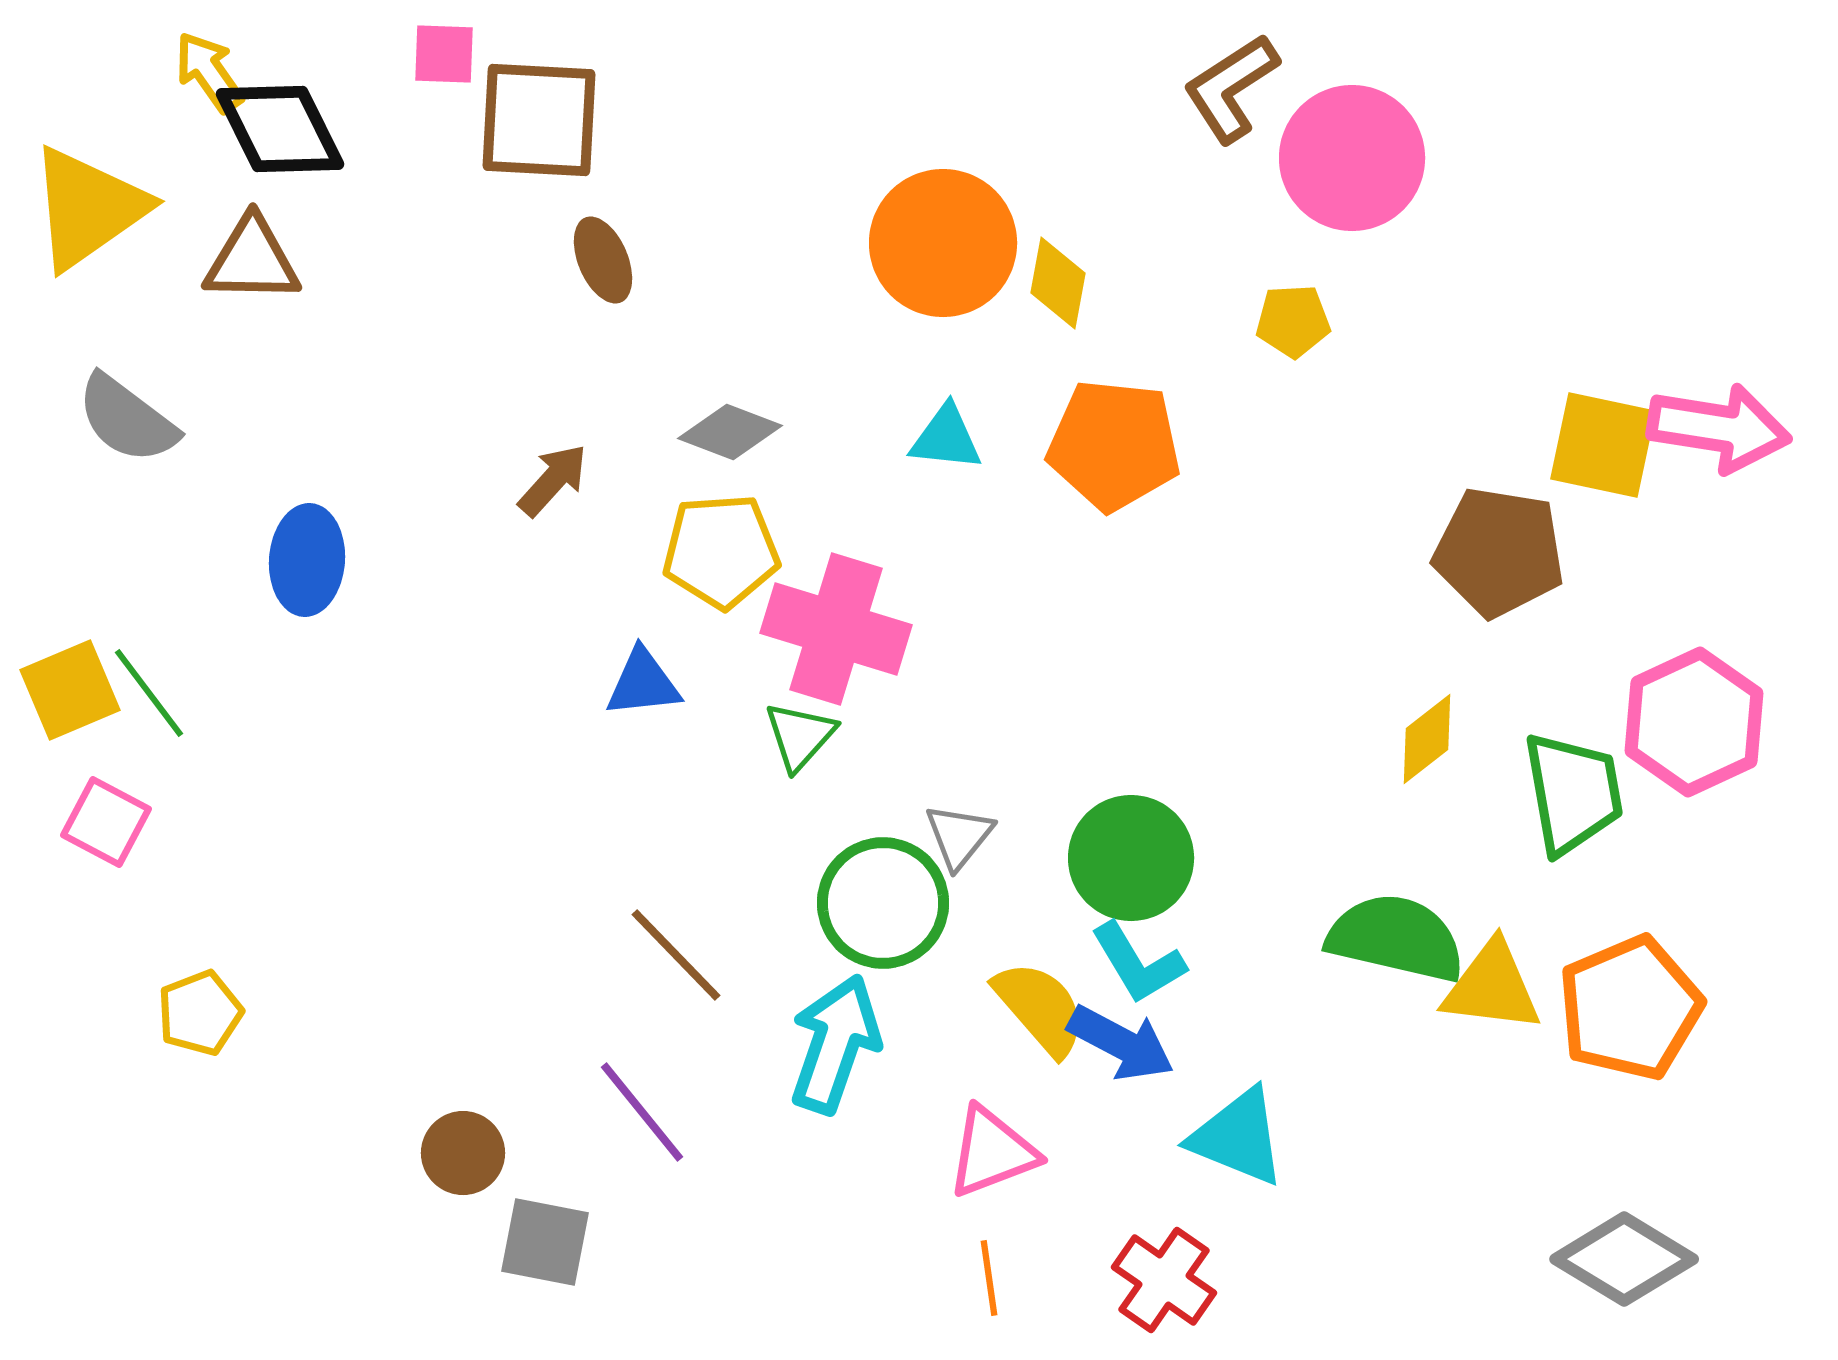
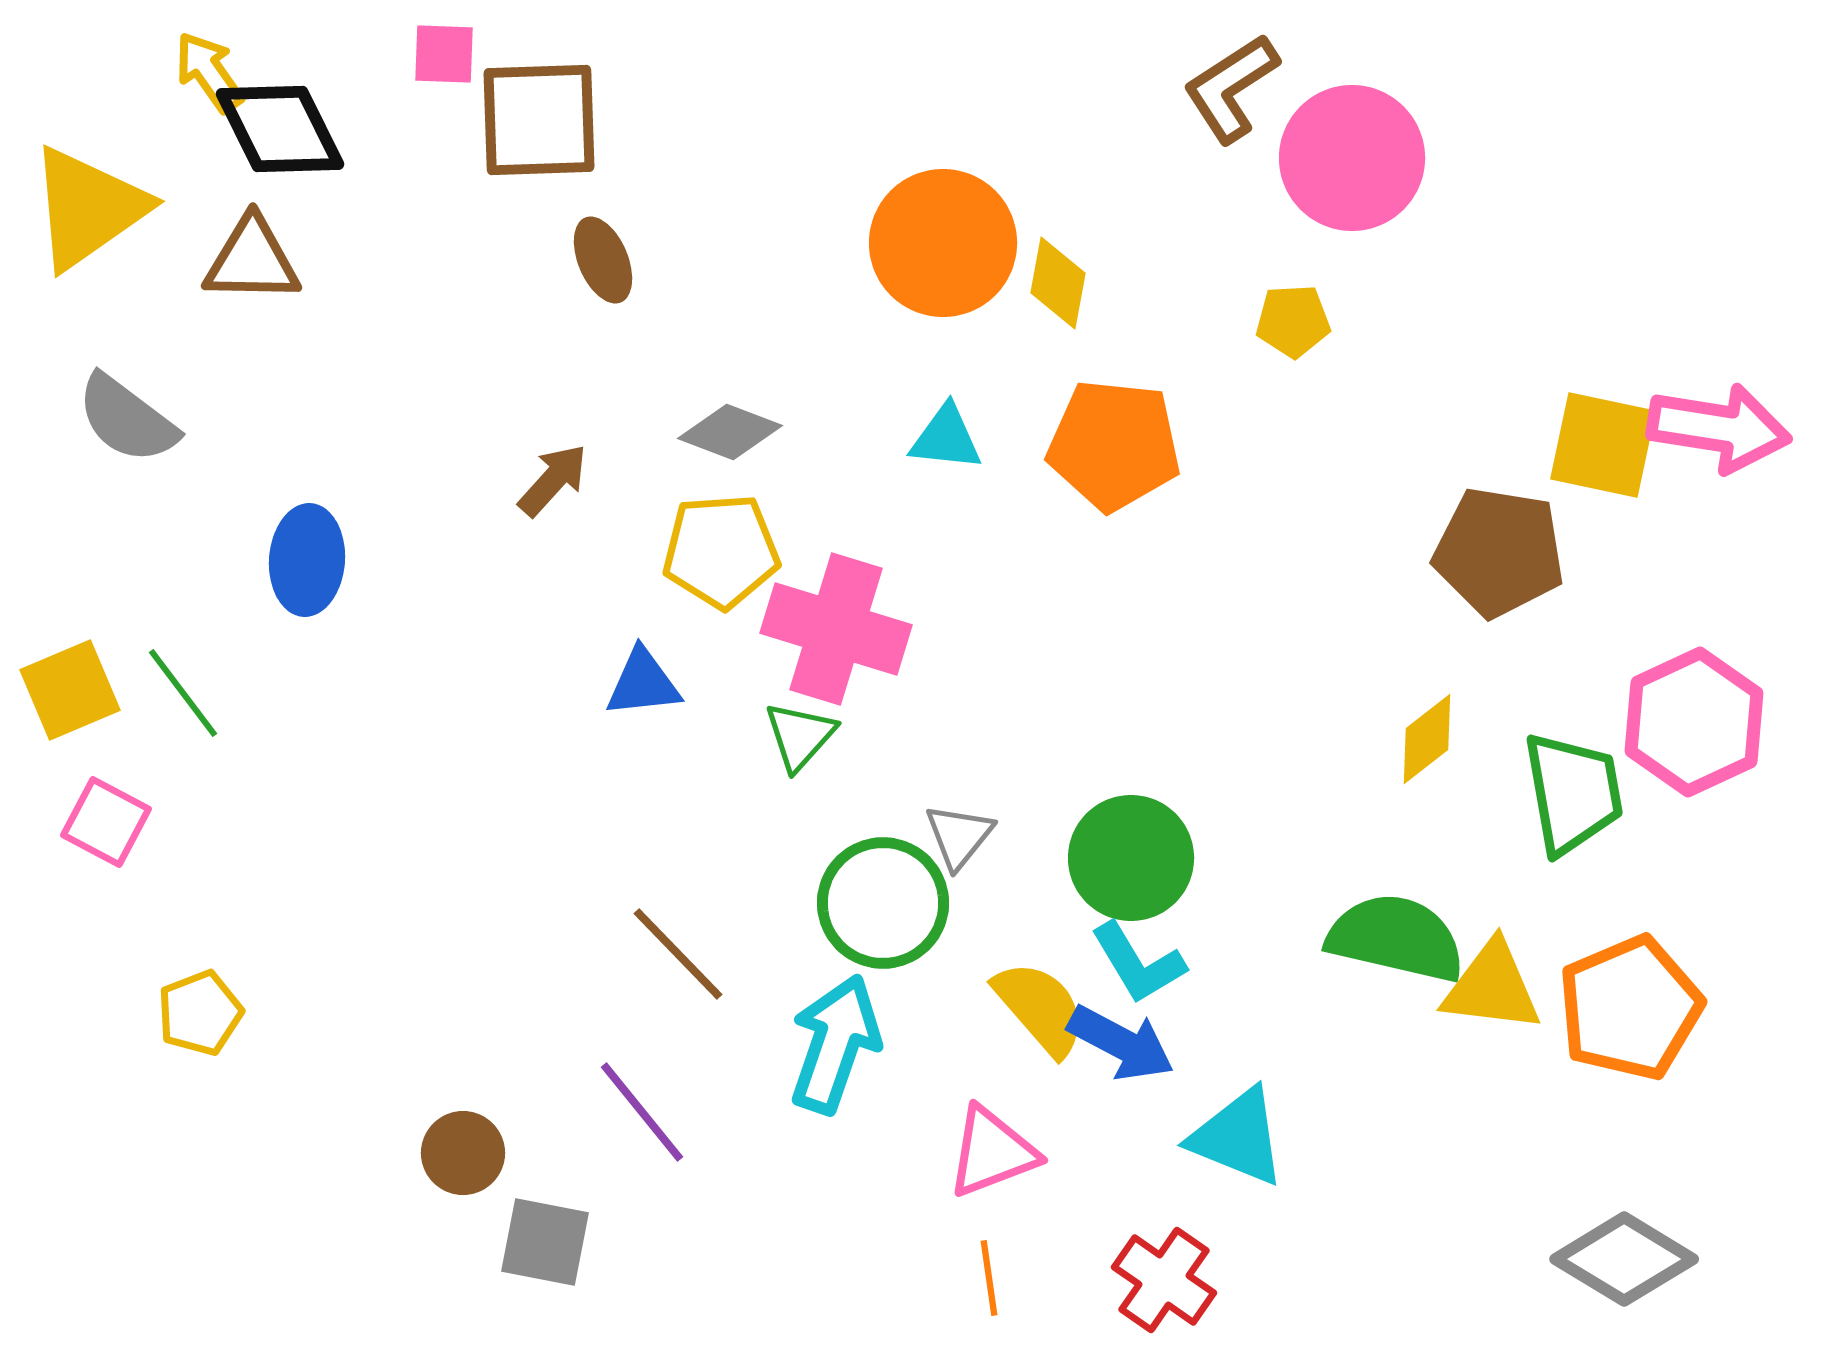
brown square at (539, 120): rotated 5 degrees counterclockwise
green line at (149, 693): moved 34 px right
brown line at (676, 955): moved 2 px right, 1 px up
